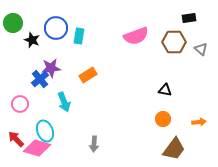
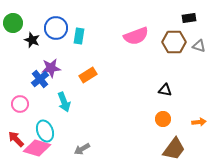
gray triangle: moved 2 px left, 3 px up; rotated 24 degrees counterclockwise
gray arrow: moved 12 px left, 5 px down; rotated 56 degrees clockwise
